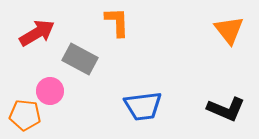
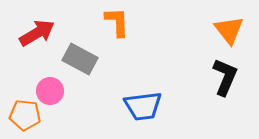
black L-shape: moved 1 px left, 32 px up; rotated 90 degrees counterclockwise
